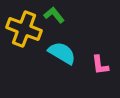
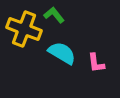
pink L-shape: moved 4 px left, 2 px up
